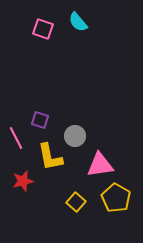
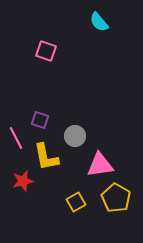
cyan semicircle: moved 21 px right
pink square: moved 3 px right, 22 px down
yellow L-shape: moved 4 px left
yellow square: rotated 18 degrees clockwise
